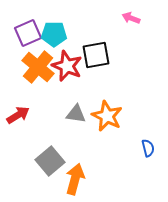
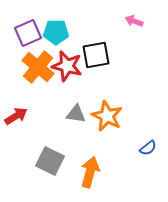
pink arrow: moved 3 px right, 3 px down
cyan pentagon: moved 2 px right, 2 px up
red star: rotated 8 degrees counterclockwise
red arrow: moved 2 px left, 1 px down
blue semicircle: rotated 66 degrees clockwise
gray square: rotated 24 degrees counterclockwise
orange arrow: moved 15 px right, 7 px up
